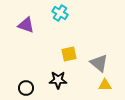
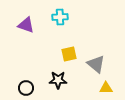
cyan cross: moved 4 px down; rotated 35 degrees counterclockwise
gray triangle: moved 3 px left, 1 px down
yellow triangle: moved 1 px right, 3 px down
